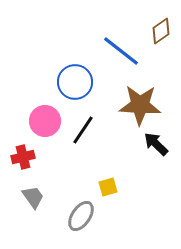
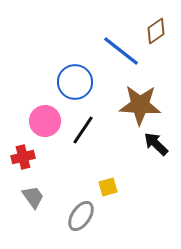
brown diamond: moved 5 px left
